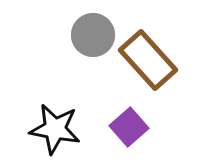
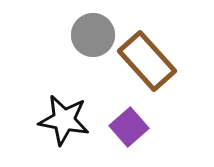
brown rectangle: moved 1 px left, 1 px down
black star: moved 9 px right, 9 px up
